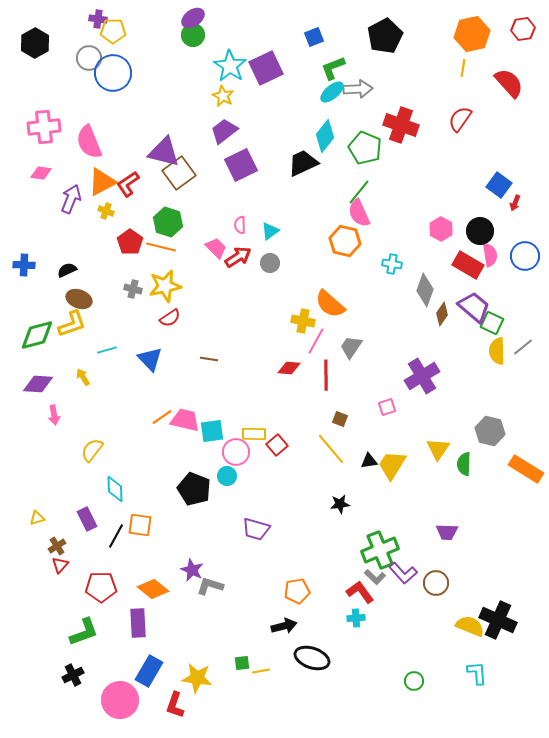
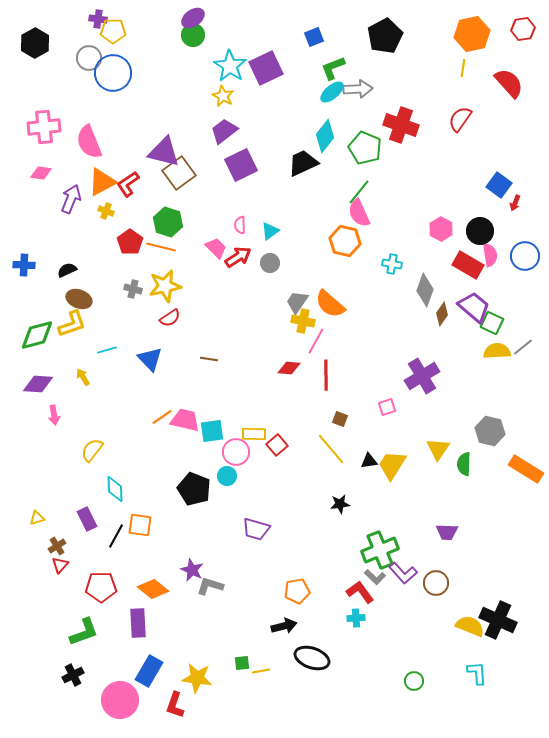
gray trapezoid at (351, 347): moved 54 px left, 45 px up
yellow semicircle at (497, 351): rotated 88 degrees clockwise
